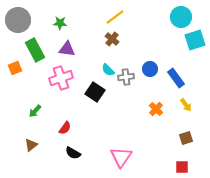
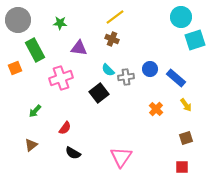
brown cross: rotated 16 degrees counterclockwise
purple triangle: moved 12 px right, 1 px up
blue rectangle: rotated 12 degrees counterclockwise
black square: moved 4 px right, 1 px down; rotated 18 degrees clockwise
